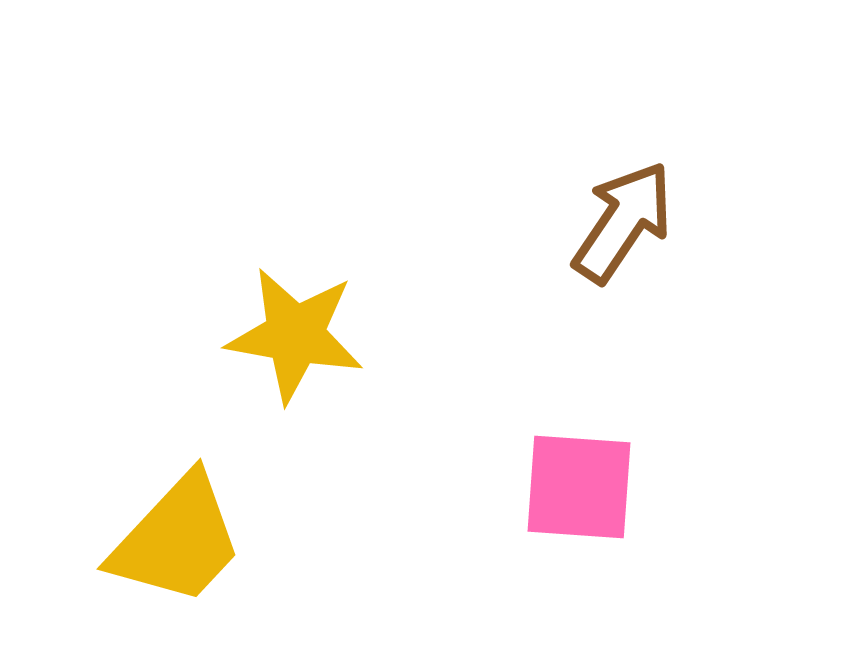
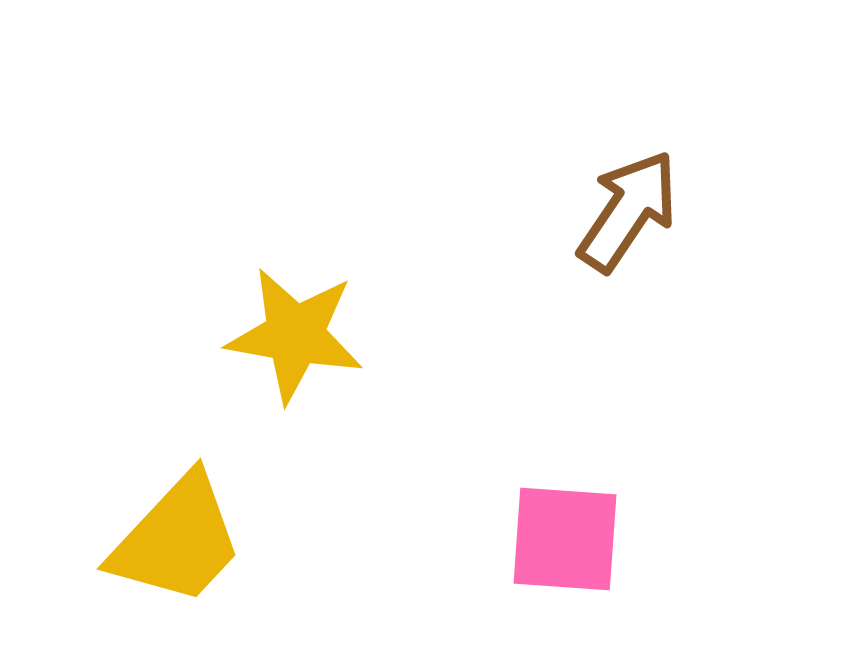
brown arrow: moved 5 px right, 11 px up
pink square: moved 14 px left, 52 px down
